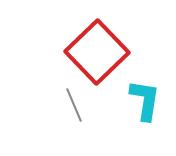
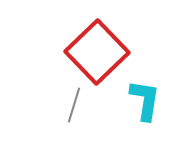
gray line: rotated 40 degrees clockwise
